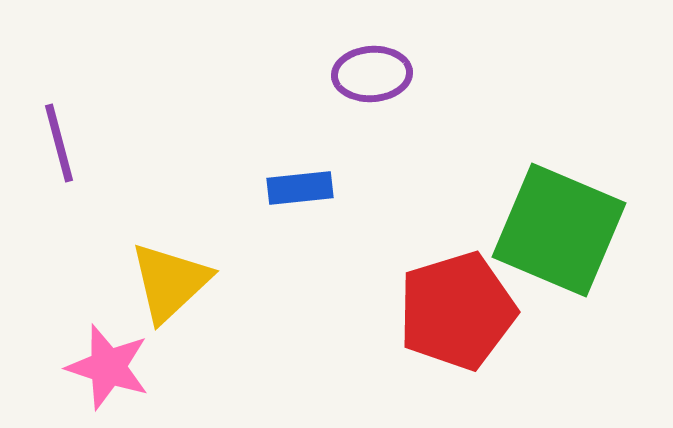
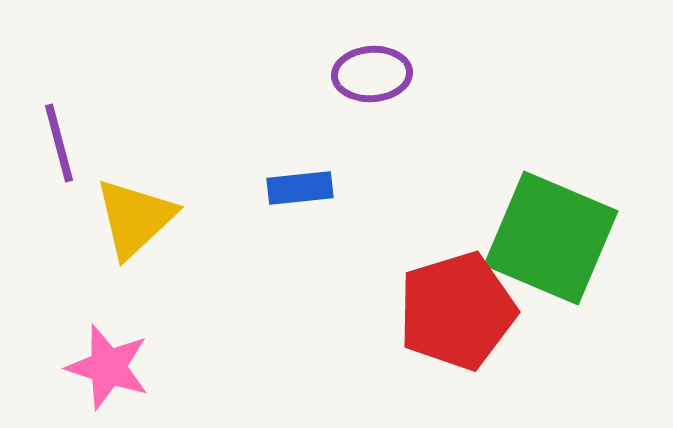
green square: moved 8 px left, 8 px down
yellow triangle: moved 35 px left, 64 px up
